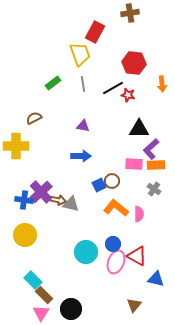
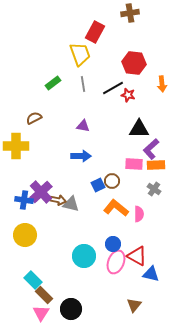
blue square: moved 1 px left
cyan circle: moved 2 px left, 4 px down
blue triangle: moved 5 px left, 5 px up
